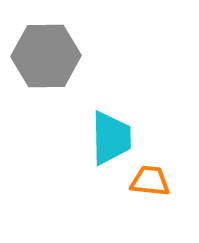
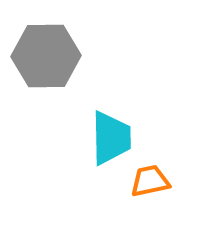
orange trapezoid: rotated 18 degrees counterclockwise
